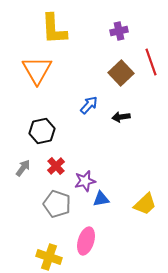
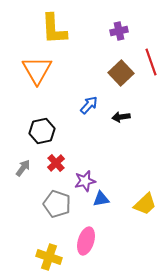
red cross: moved 3 px up
